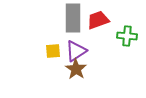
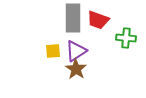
red trapezoid: rotated 140 degrees counterclockwise
green cross: moved 1 px left, 2 px down
